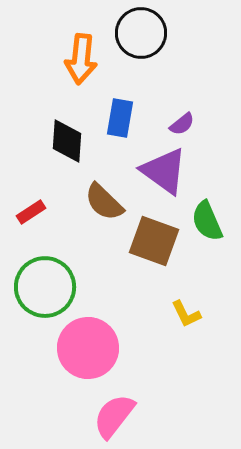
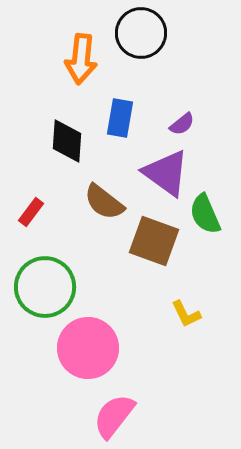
purple triangle: moved 2 px right, 2 px down
brown semicircle: rotated 6 degrees counterclockwise
red rectangle: rotated 20 degrees counterclockwise
green semicircle: moved 2 px left, 7 px up
